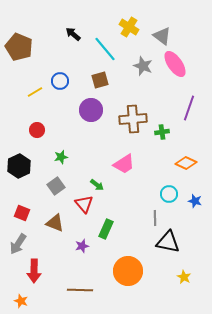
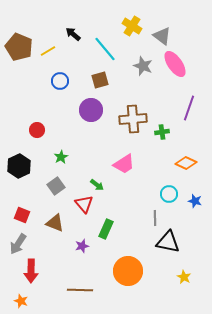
yellow cross: moved 3 px right, 1 px up
yellow line: moved 13 px right, 41 px up
green star: rotated 16 degrees counterclockwise
red square: moved 2 px down
red arrow: moved 3 px left
